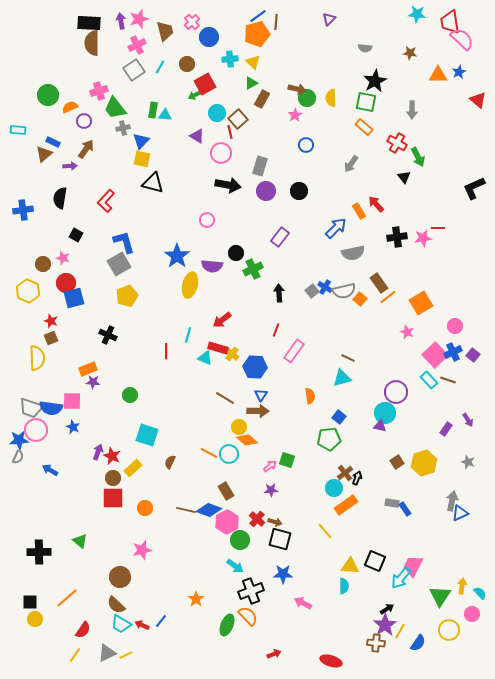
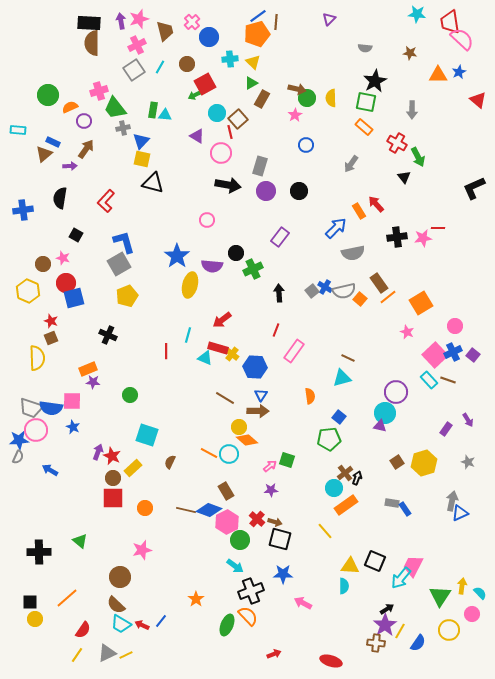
yellow line at (75, 655): moved 2 px right
